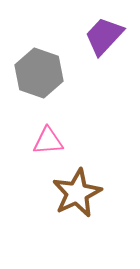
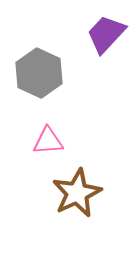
purple trapezoid: moved 2 px right, 2 px up
gray hexagon: rotated 6 degrees clockwise
